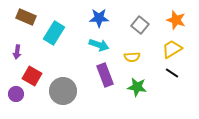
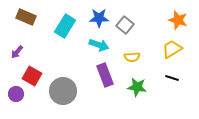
orange star: moved 2 px right
gray square: moved 15 px left
cyan rectangle: moved 11 px right, 7 px up
purple arrow: rotated 32 degrees clockwise
black line: moved 5 px down; rotated 16 degrees counterclockwise
